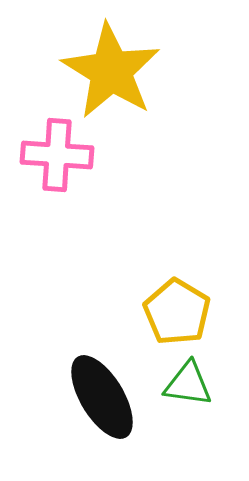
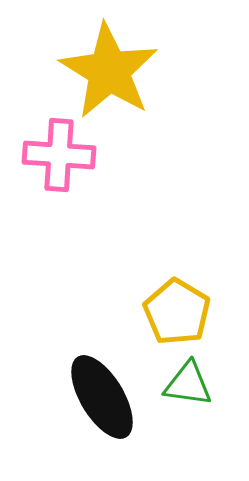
yellow star: moved 2 px left
pink cross: moved 2 px right
